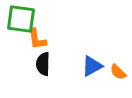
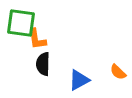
green square: moved 4 px down
blue triangle: moved 13 px left, 14 px down
